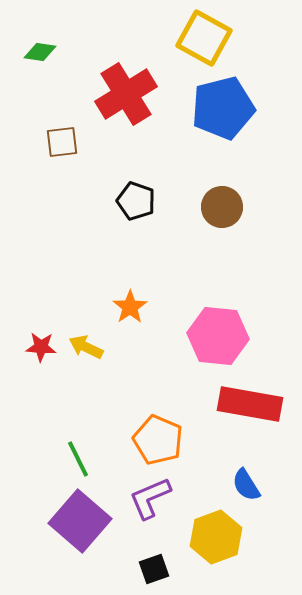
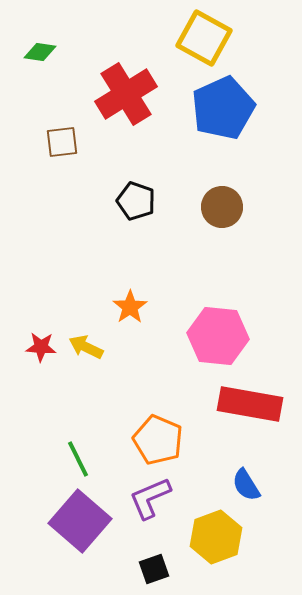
blue pentagon: rotated 10 degrees counterclockwise
